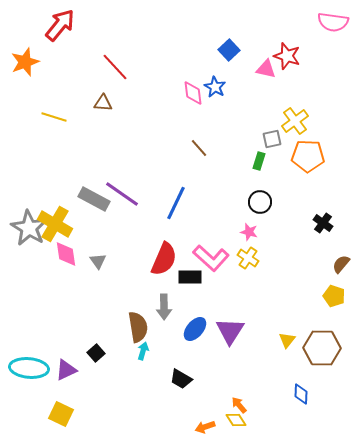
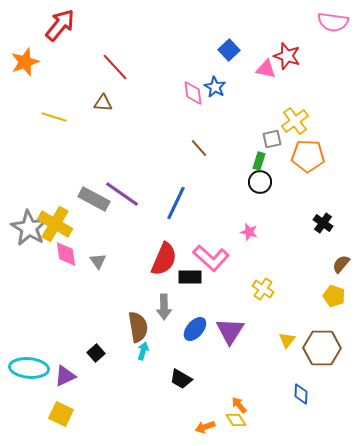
black circle at (260, 202): moved 20 px up
yellow cross at (248, 258): moved 15 px right, 31 px down
purple triangle at (66, 370): moved 1 px left, 6 px down
